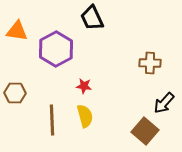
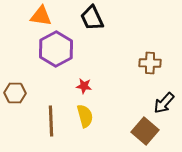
orange triangle: moved 24 px right, 15 px up
brown line: moved 1 px left, 1 px down
